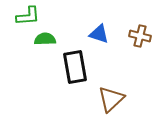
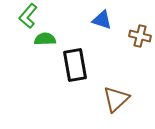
green L-shape: rotated 135 degrees clockwise
blue triangle: moved 3 px right, 14 px up
black rectangle: moved 2 px up
brown triangle: moved 5 px right
